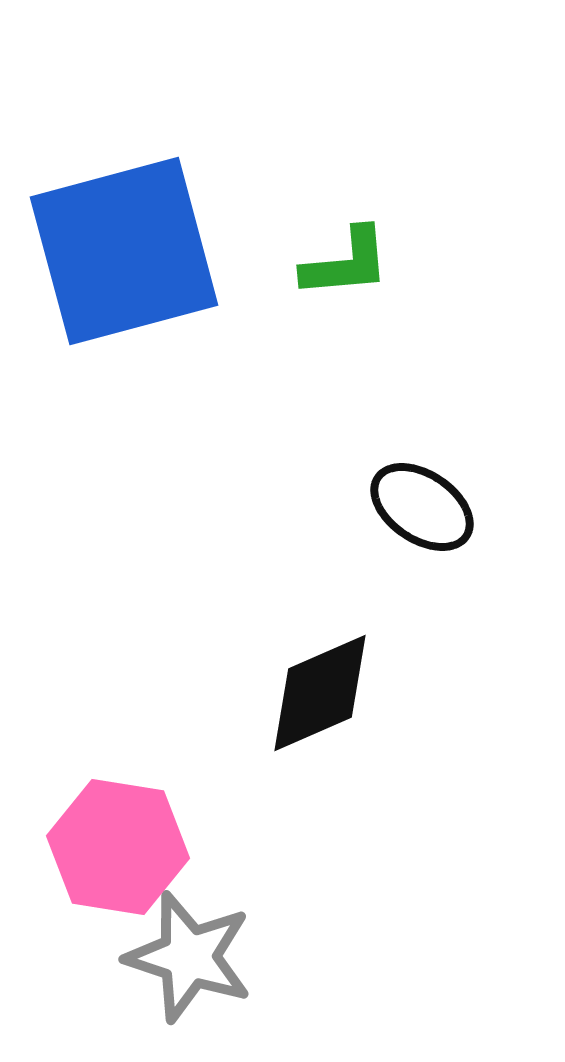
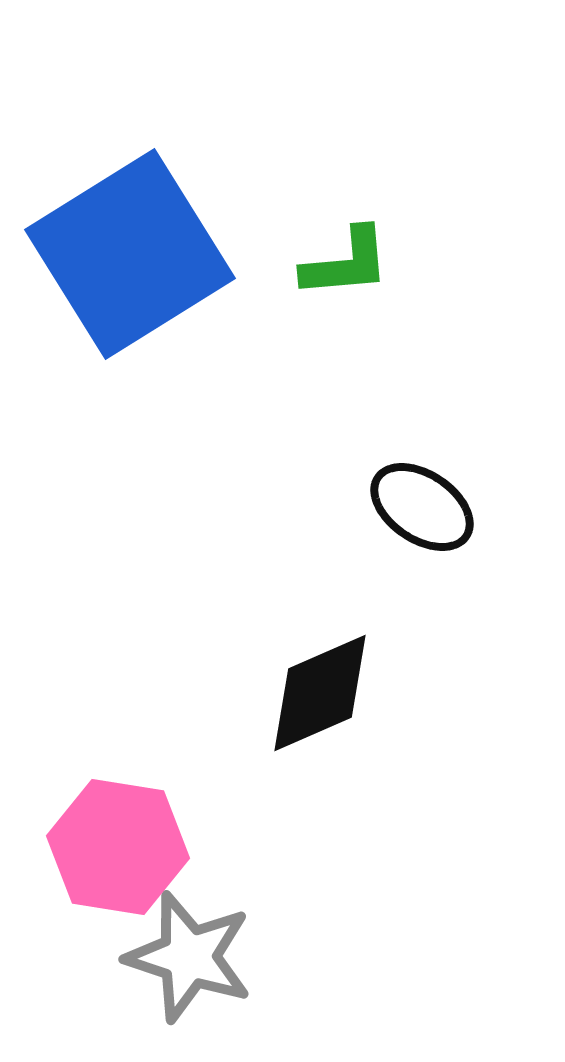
blue square: moved 6 px right, 3 px down; rotated 17 degrees counterclockwise
